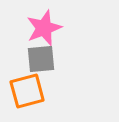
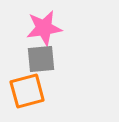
pink star: rotated 12 degrees clockwise
